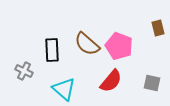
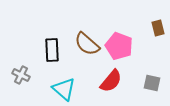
gray cross: moved 3 px left, 4 px down
